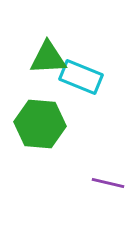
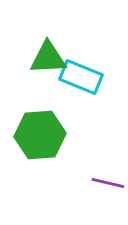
green hexagon: moved 11 px down; rotated 9 degrees counterclockwise
